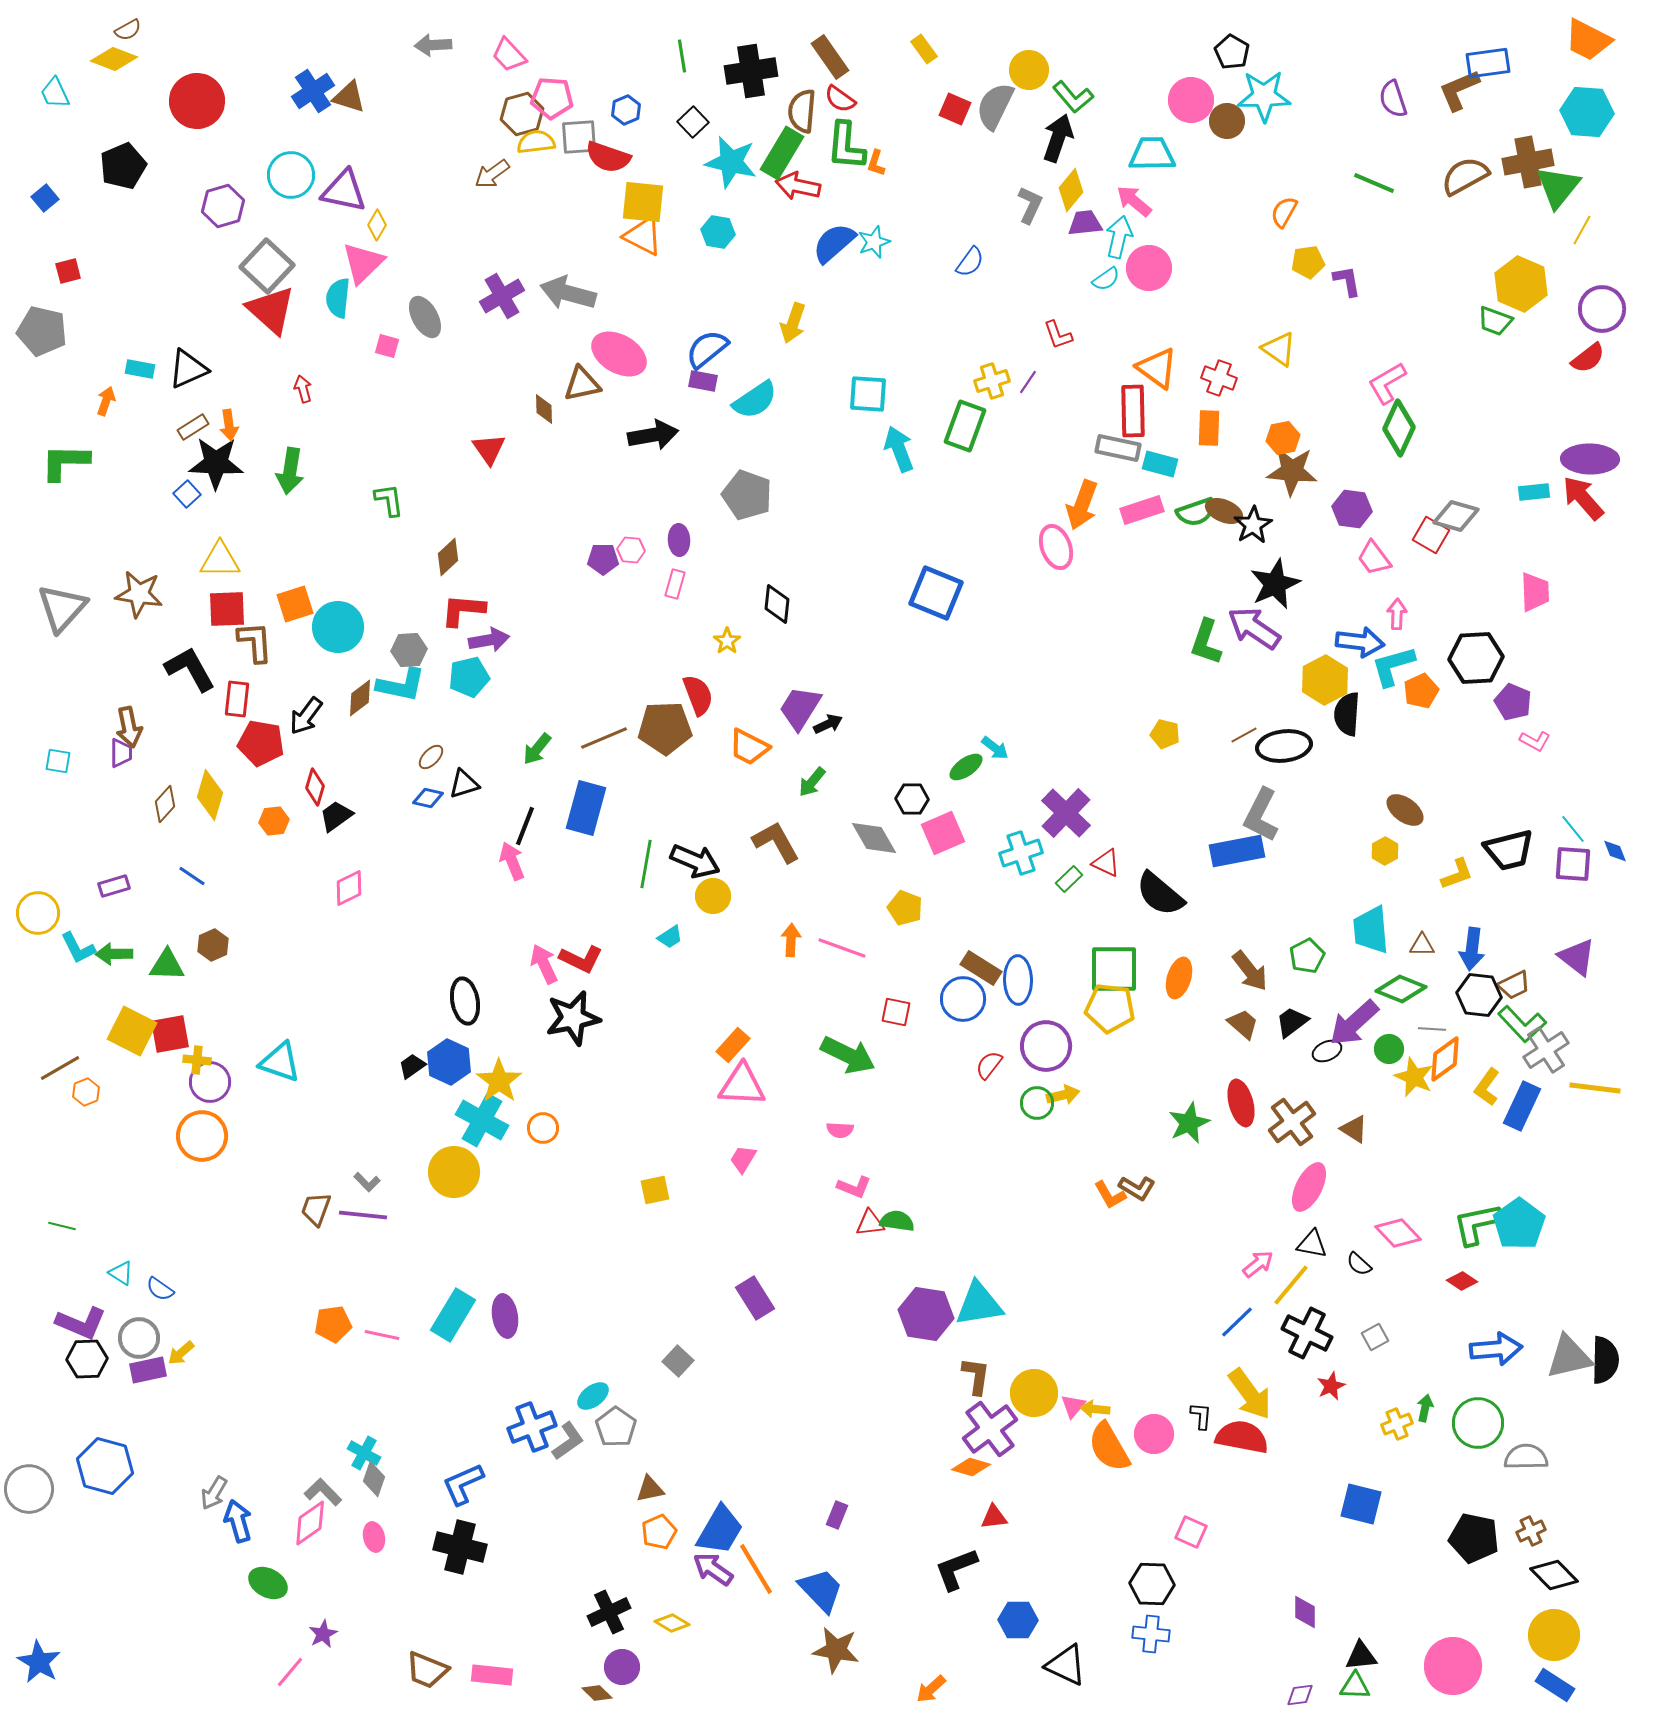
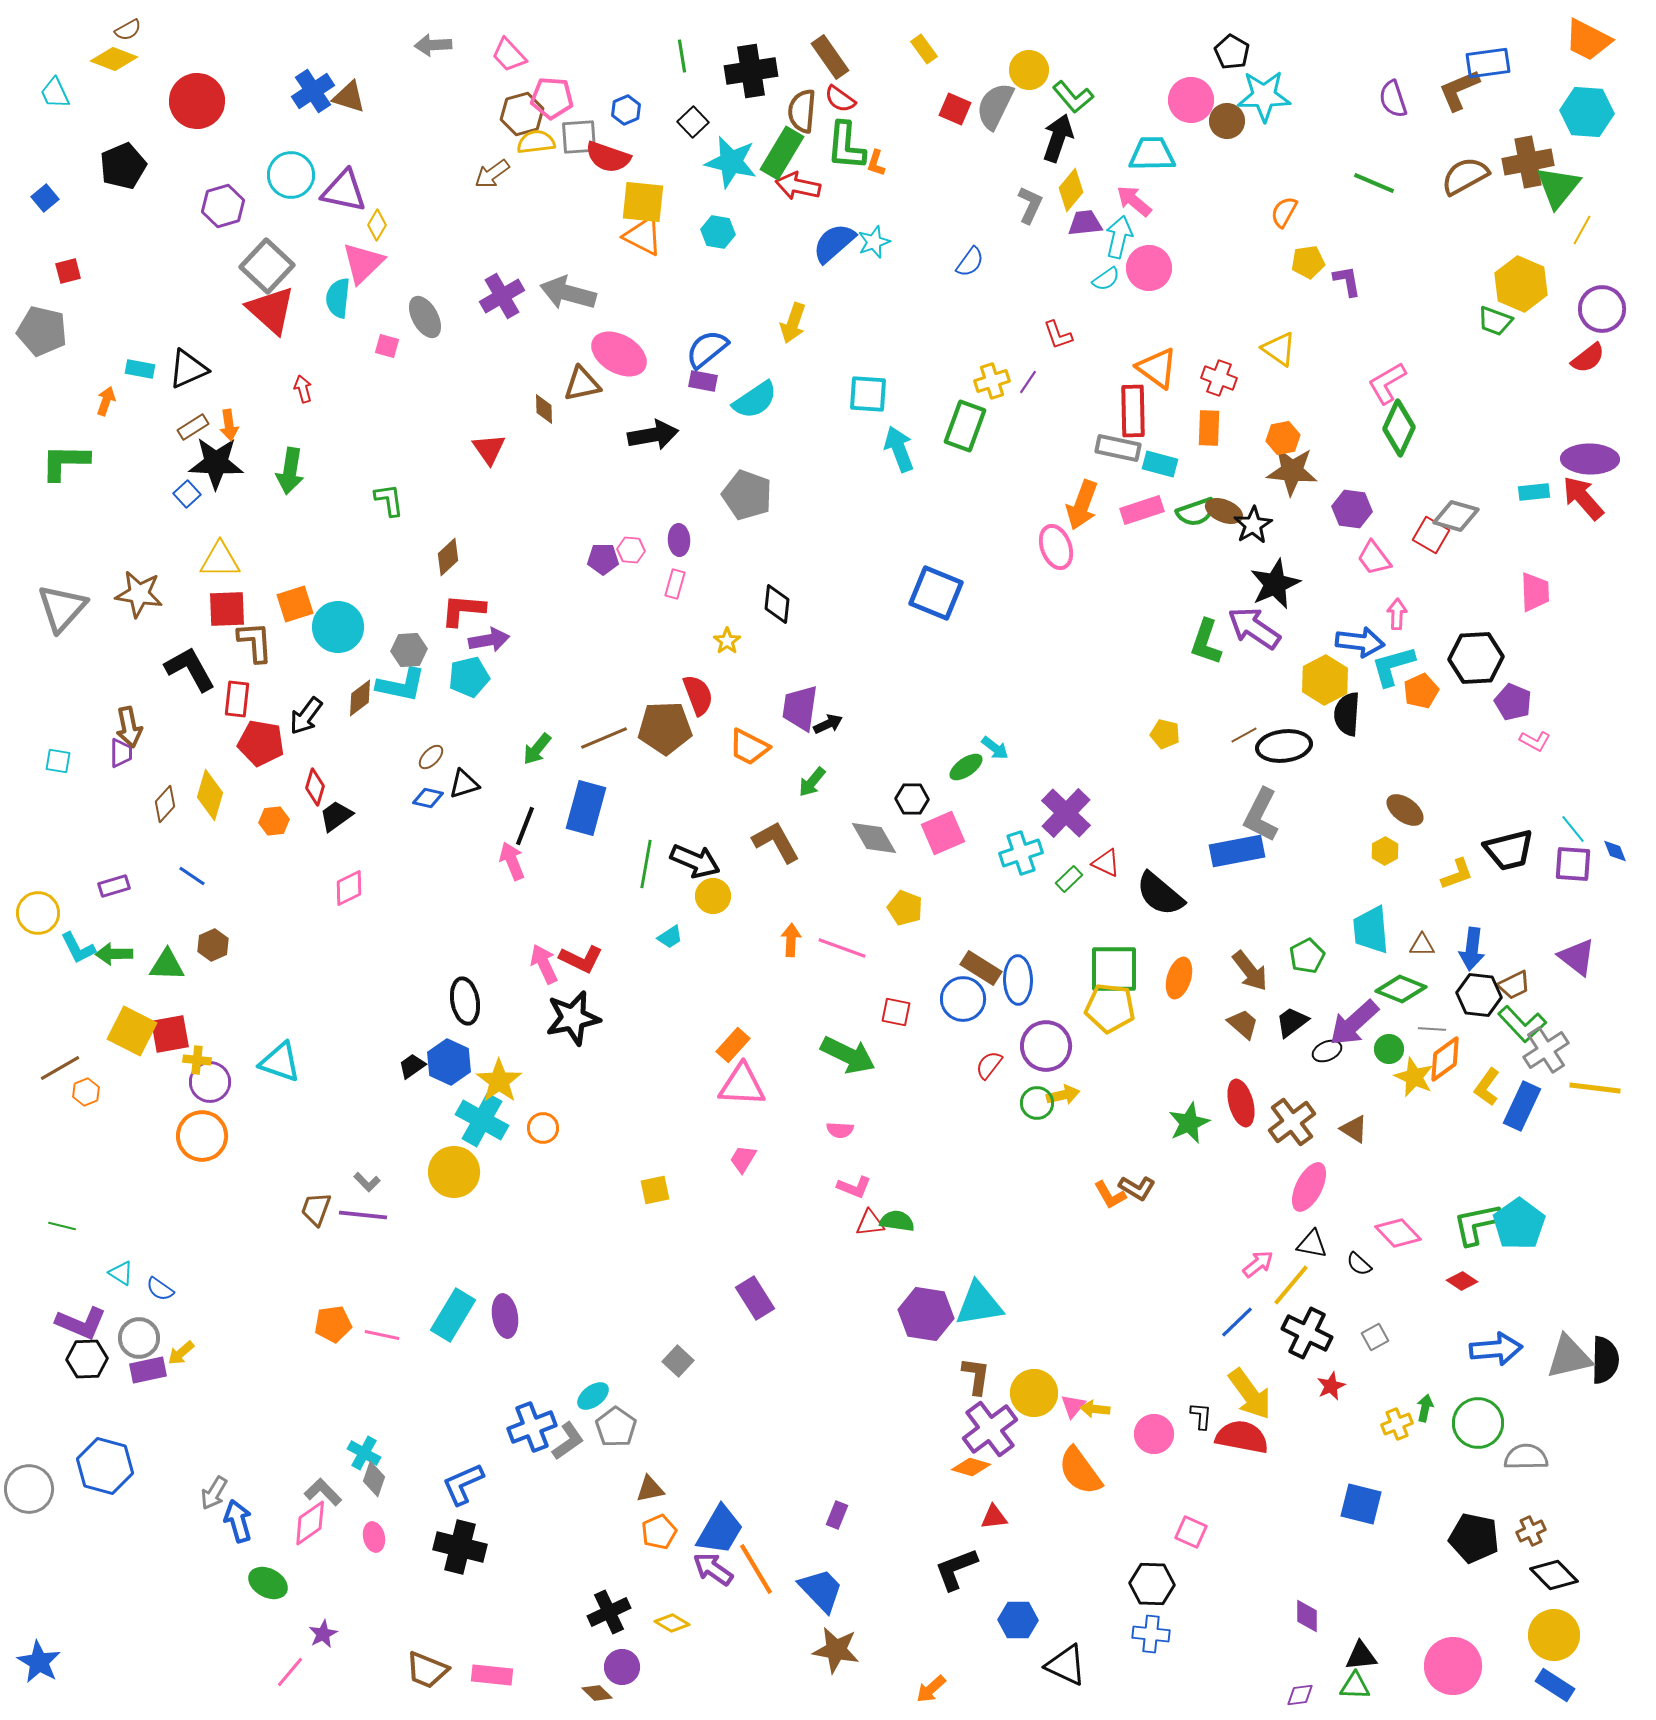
purple trapezoid at (800, 708): rotated 24 degrees counterclockwise
orange semicircle at (1109, 1447): moved 29 px left, 24 px down; rotated 6 degrees counterclockwise
purple diamond at (1305, 1612): moved 2 px right, 4 px down
